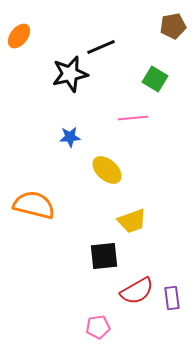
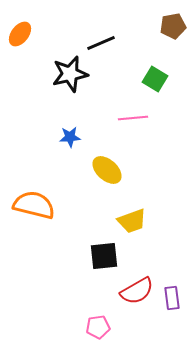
orange ellipse: moved 1 px right, 2 px up
black line: moved 4 px up
